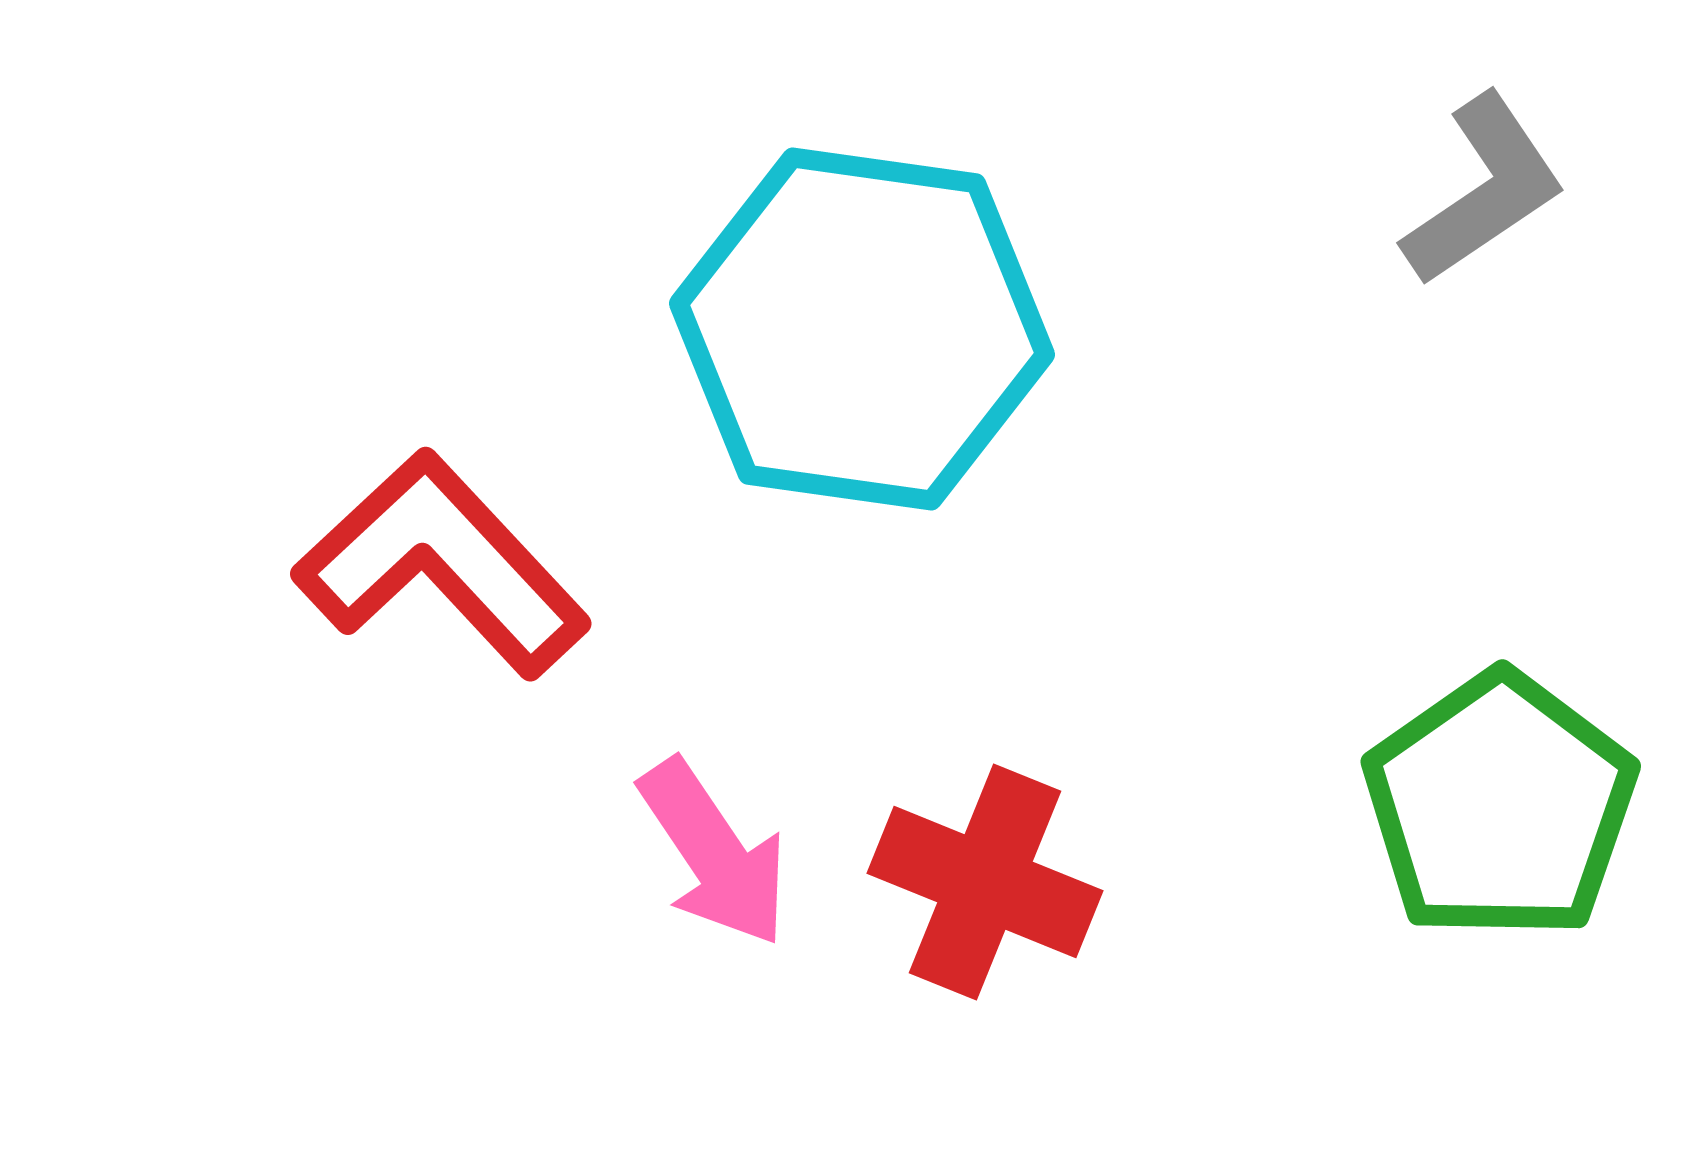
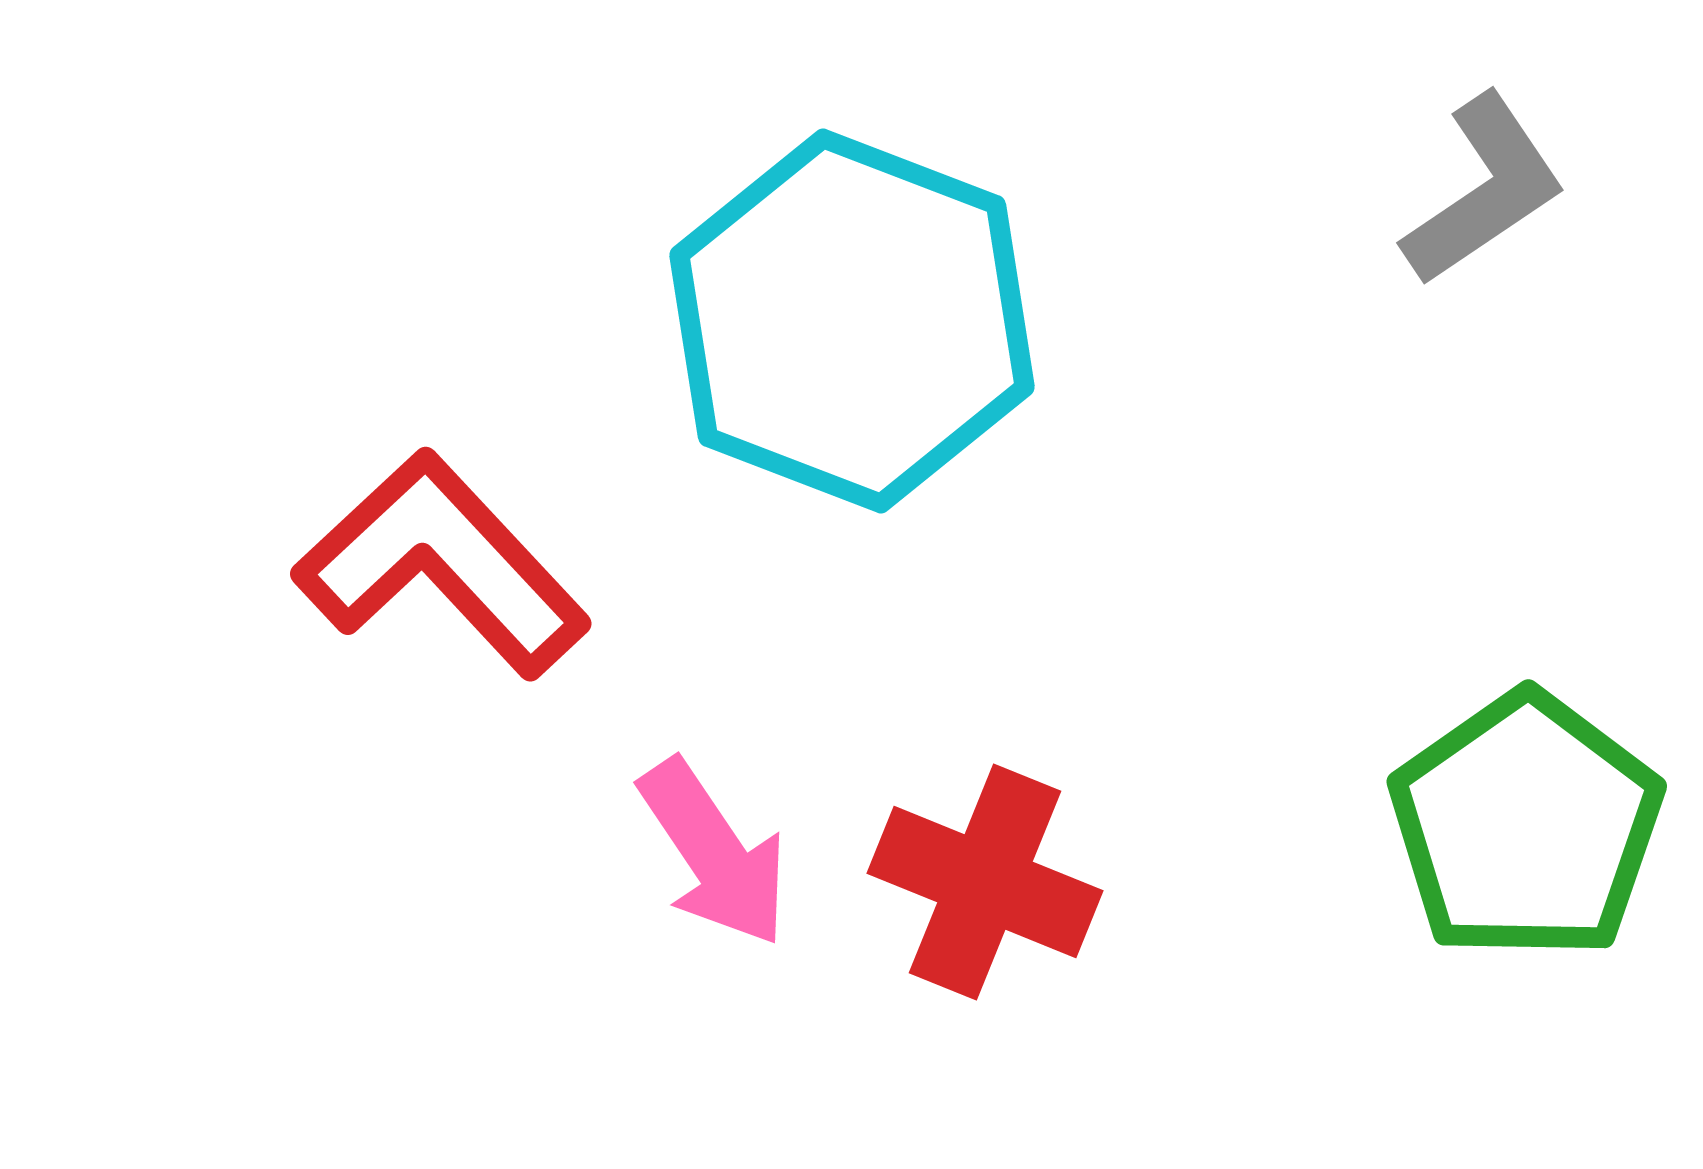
cyan hexagon: moved 10 px left, 8 px up; rotated 13 degrees clockwise
green pentagon: moved 26 px right, 20 px down
